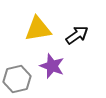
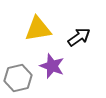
black arrow: moved 2 px right, 2 px down
gray hexagon: moved 1 px right, 1 px up
